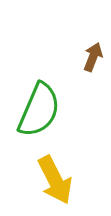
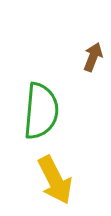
green semicircle: moved 2 px right, 1 px down; rotated 18 degrees counterclockwise
